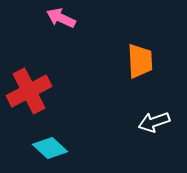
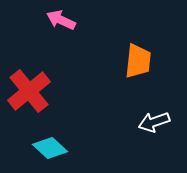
pink arrow: moved 2 px down
orange trapezoid: moved 2 px left; rotated 9 degrees clockwise
red cross: rotated 12 degrees counterclockwise
